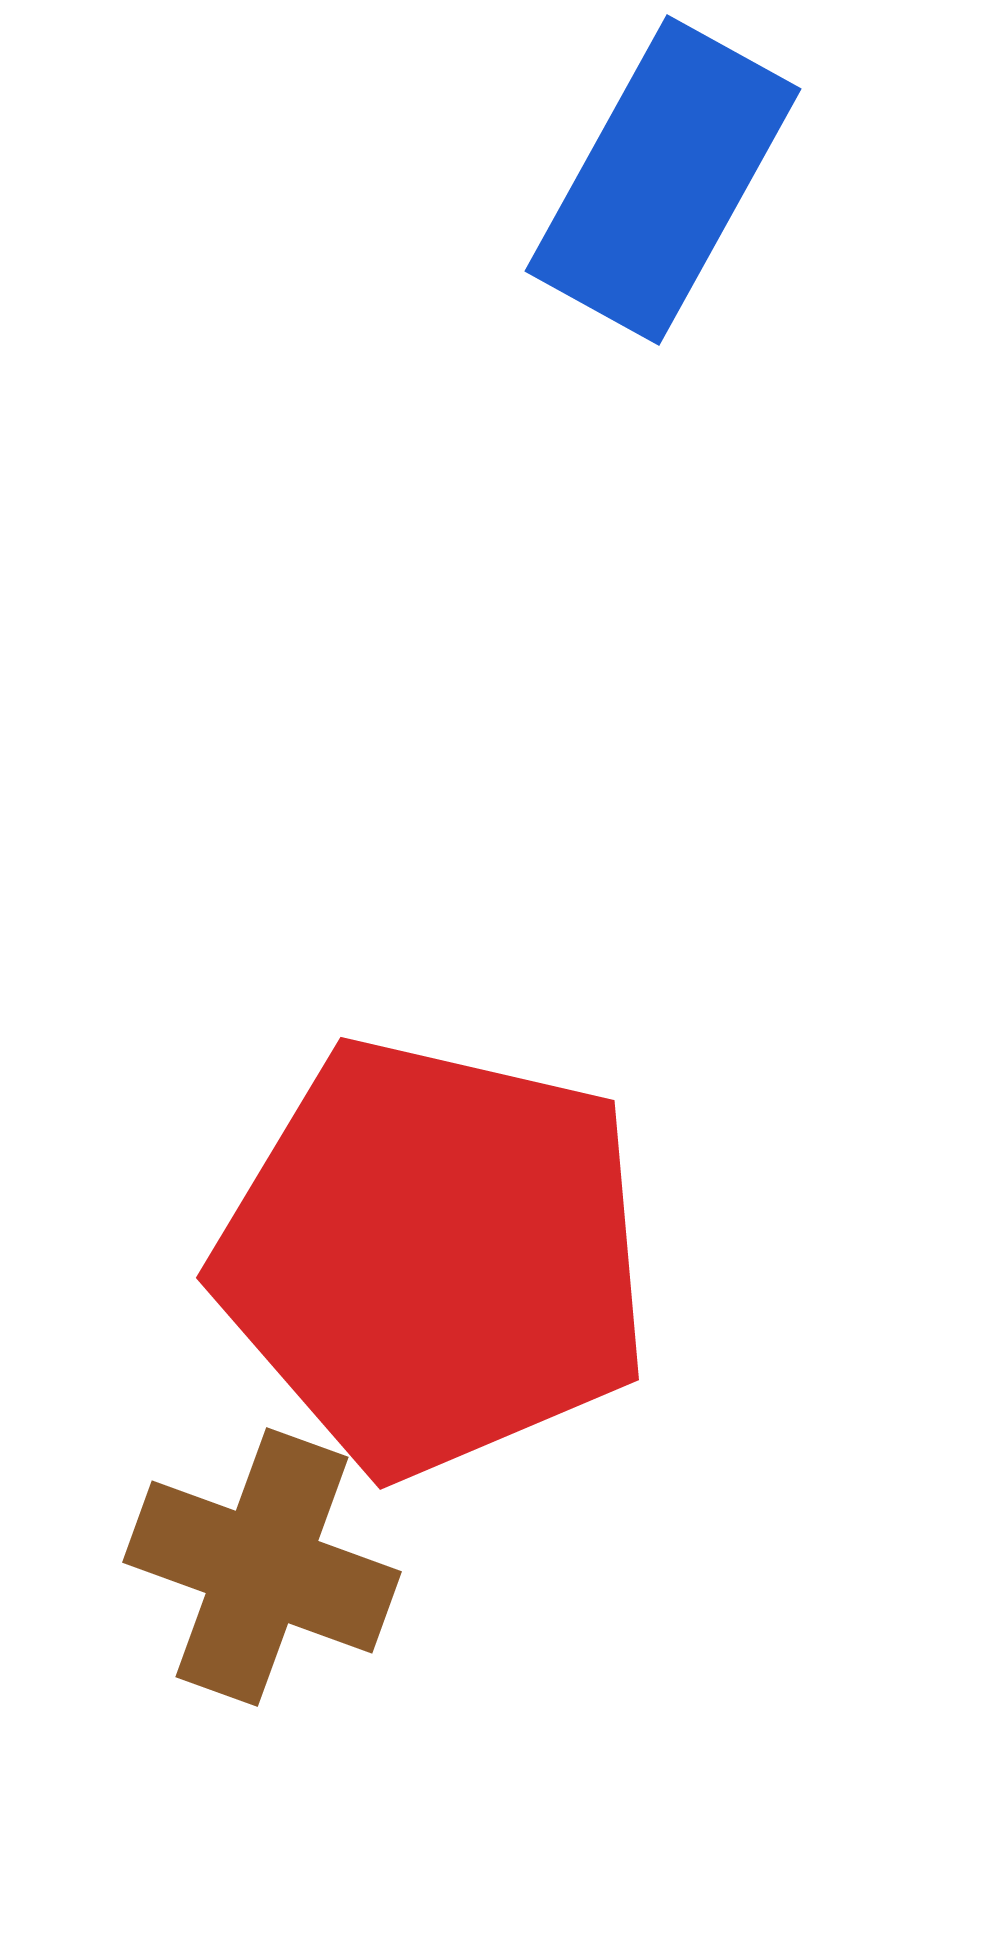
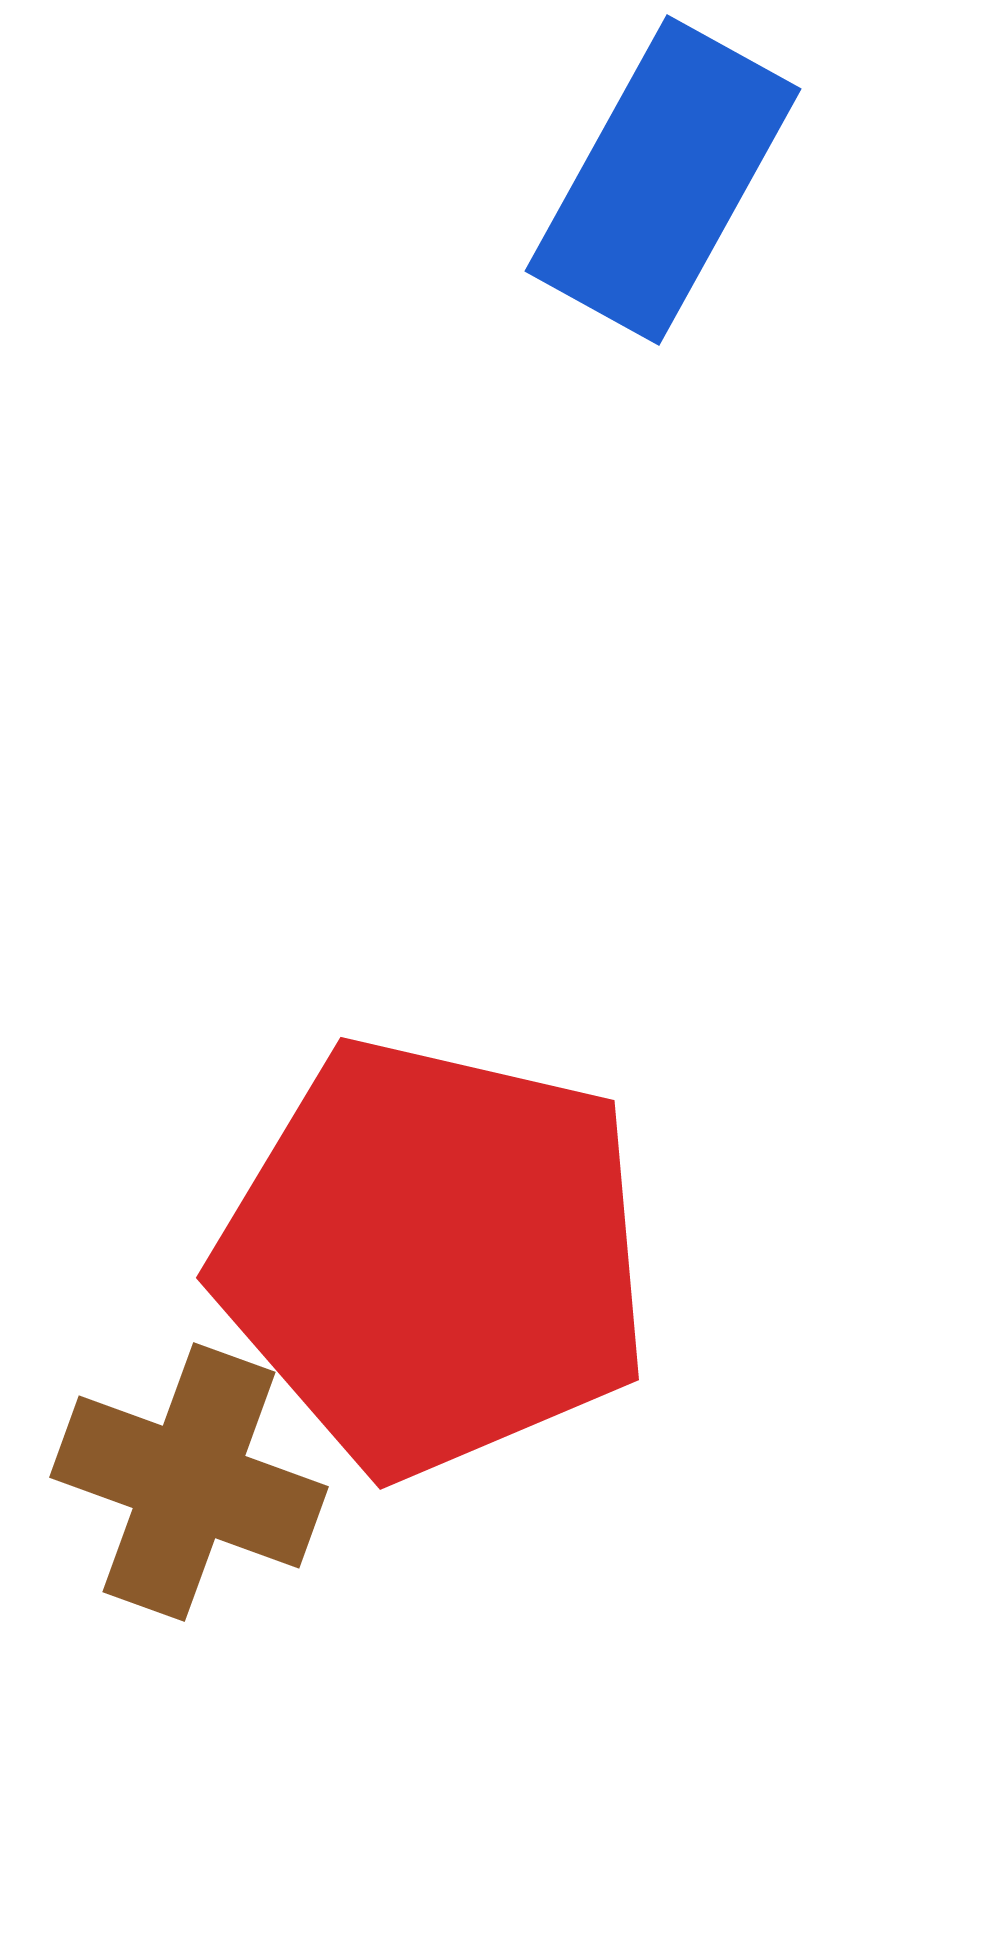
brown cross: moved 73 px left, 85 px up
